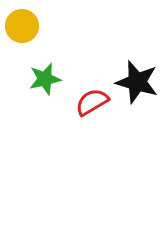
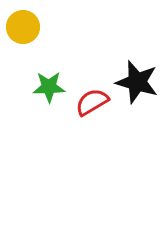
yellow circle: moved 1 px right, 1 px down
green star: moved 4 px right, 8 px down; rotated 12 degrees clockwise
